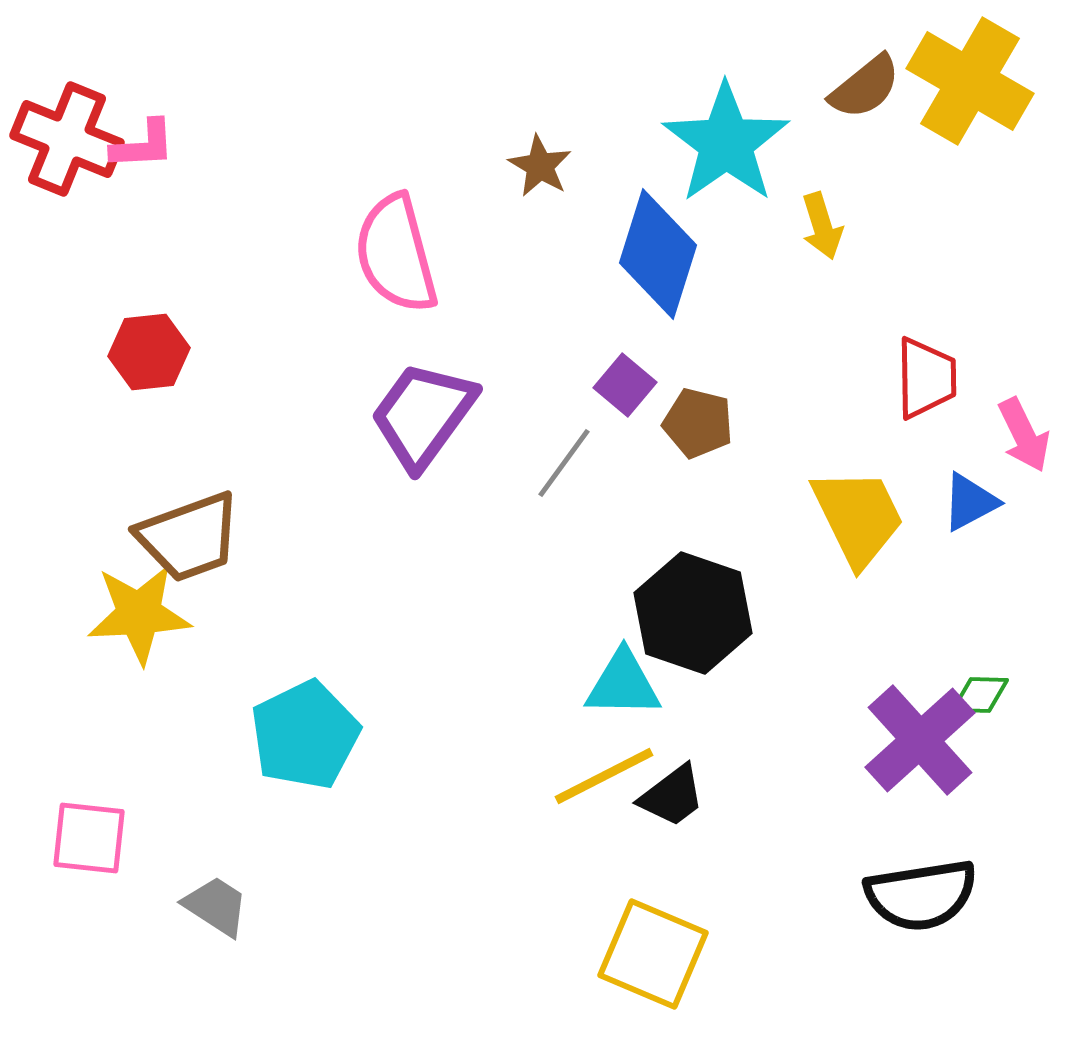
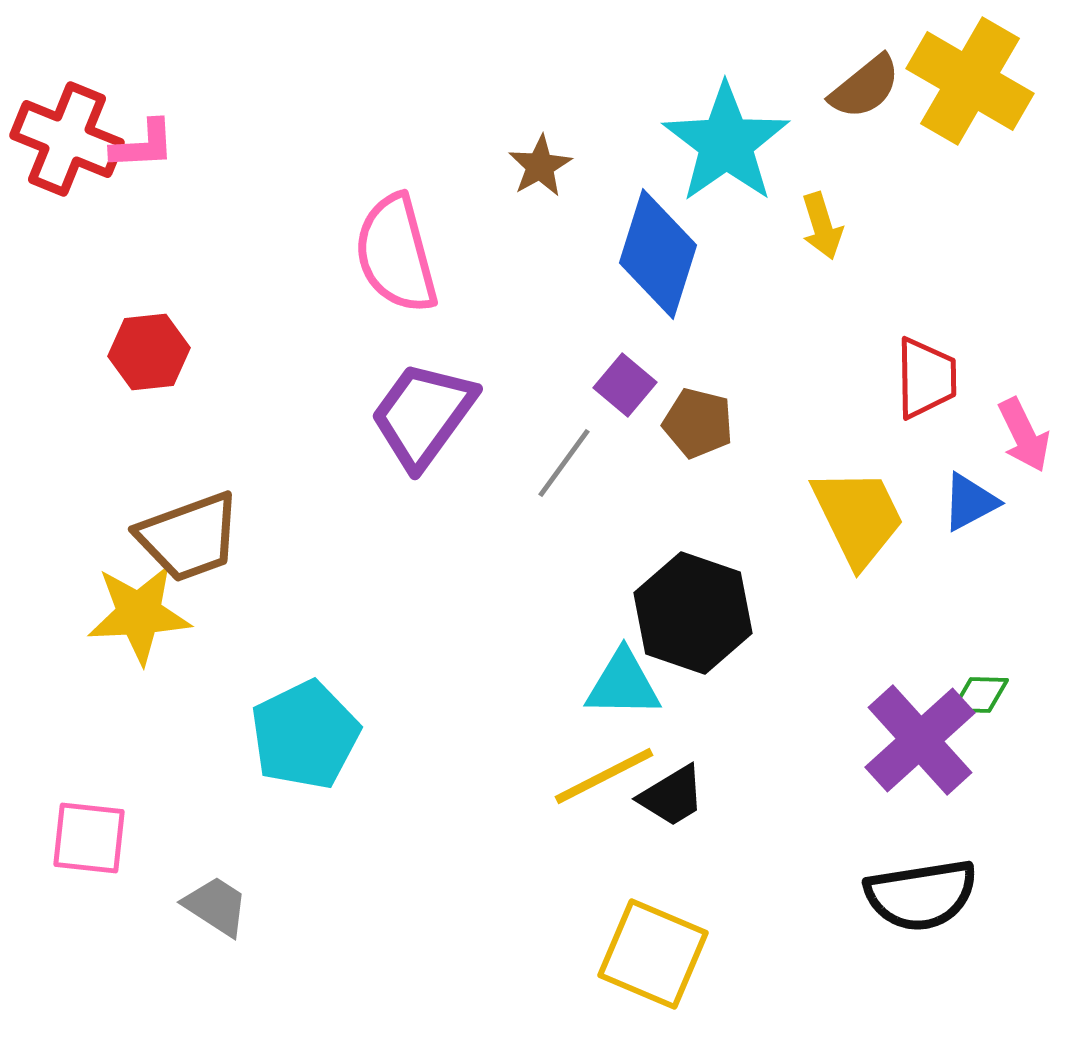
brown star: rotated 12 degrees clockwise
black trapezoid: rotated 6 degrees clockwise
